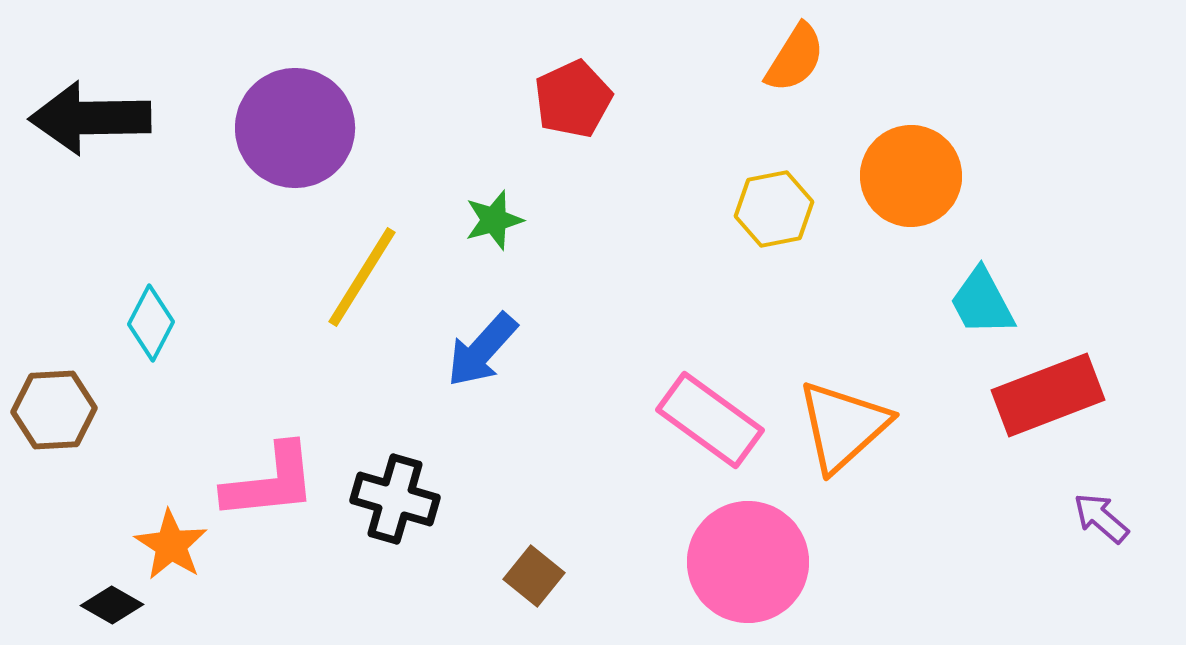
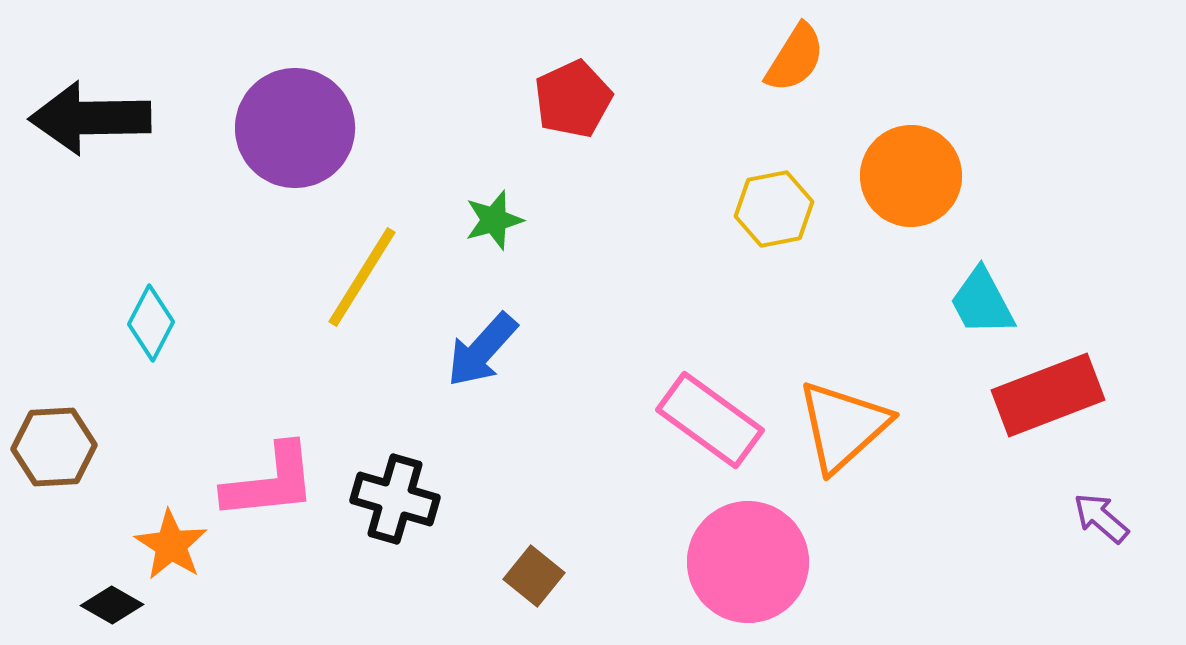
brown hexagon: moved 37 px down
